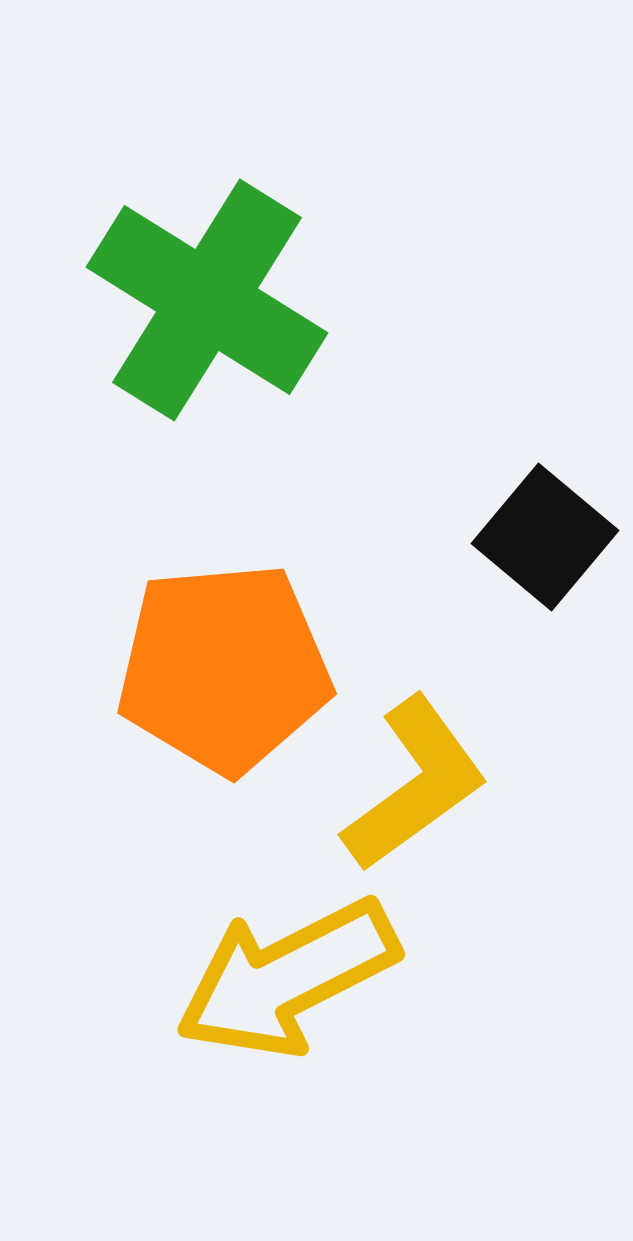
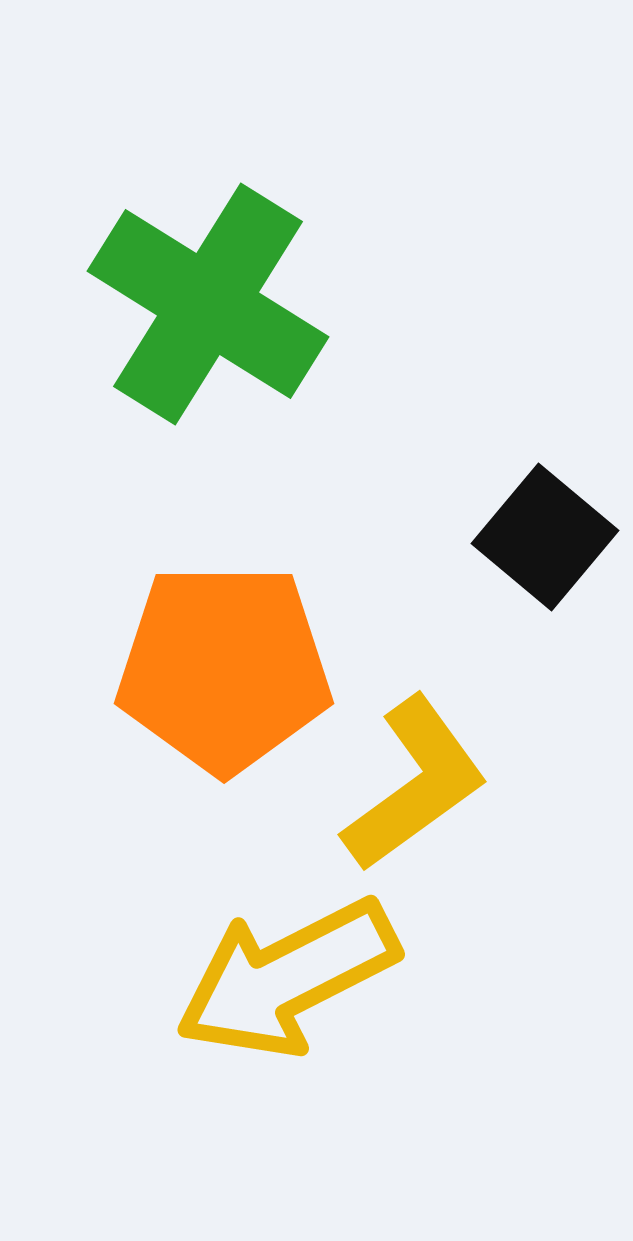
green cross: moved 1 px right, 4 px down
orange pentagon: rotated 5 degrees clockwise
